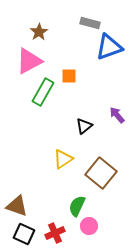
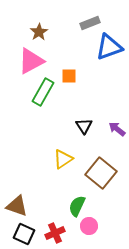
gray rectangle: rotated 36 degrees counterclockwise
pink triangle: moved 2 px right
purple arrow: moved 14 px down; rotated 12 degrees counterclockwise
black triangle: rotated 24 degrees counterclockwise
